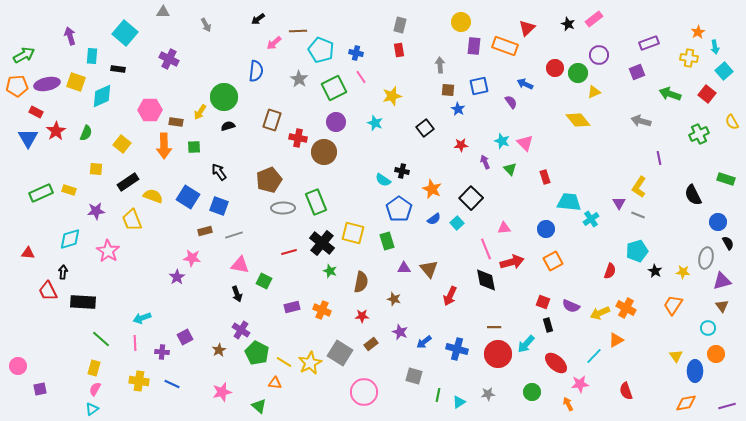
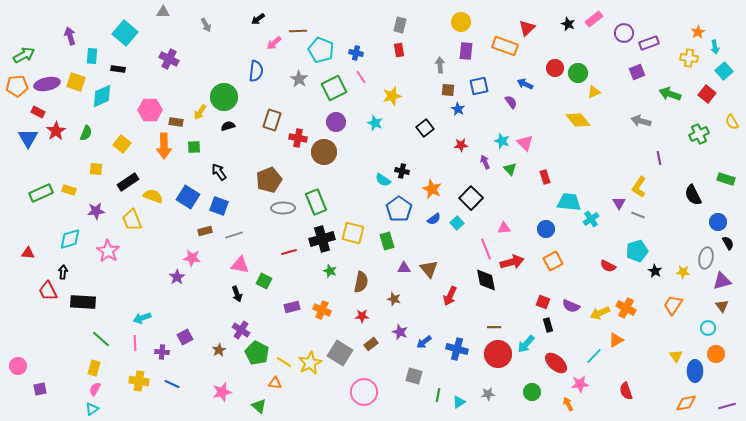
purple rectangle at (474, 46): moved 8 px left, 5 px down
purple circle at (599, 55): moved 25 px right, 22 px up
red rectangle at (36, 112): moved 2 px right
black cross at (322, 243): moved 4 px up; rotated 35 degrees clockwise
red semicircle at (610, 271): moved 2 px left, 5 px up; rotated 98 degrees clockwise
